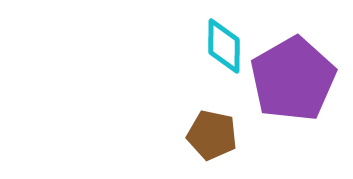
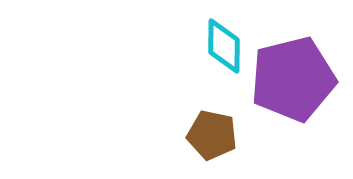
purple pentagon: rotated 16 degrees clockwise
